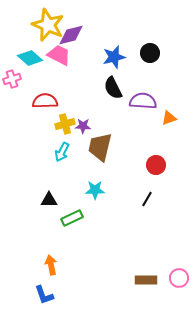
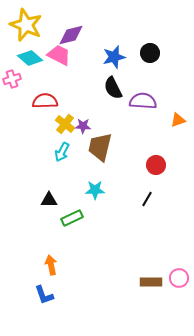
yellow star: moved 22 px left
orange triangle: moved 9 px right, 2 px down
yellow cross: rotated 36 degrees counterclockwise
brown rectangle: moved 5 px right, 2 px down
